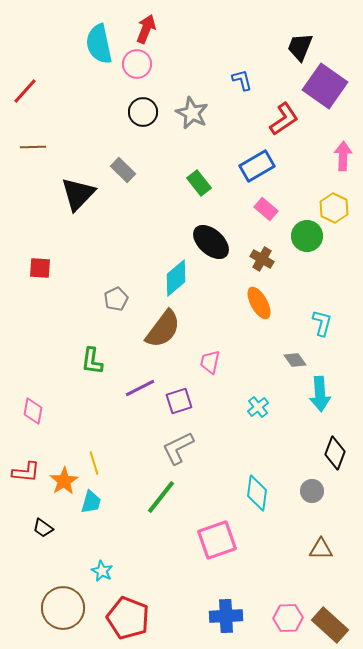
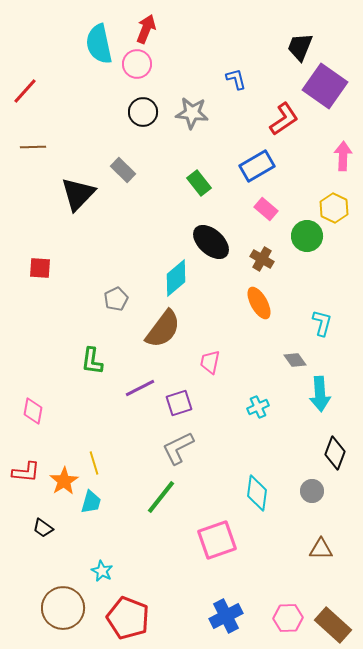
blue L-shape at (242, 80): moved 6 px left, 1 px up
gray star at (192, 113): rotated 20 degrees counterclockwise
purple square at (179, 401): moved 2 px down
cyan cross at (258, 407): rotated 15 degrees clockwise
blue cross at (226, 616): rotated 24 degrees counterclockwise
brown rectangle at (330, 625): moved 3 px right
